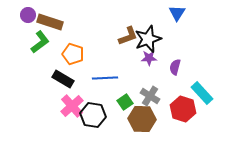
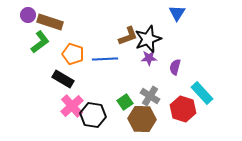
blue line: moved 19 px up
